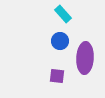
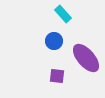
blue circle: moved 6 px left
purple ellipse: moved 1 px right; rotated 44 degrees counterclockwise
